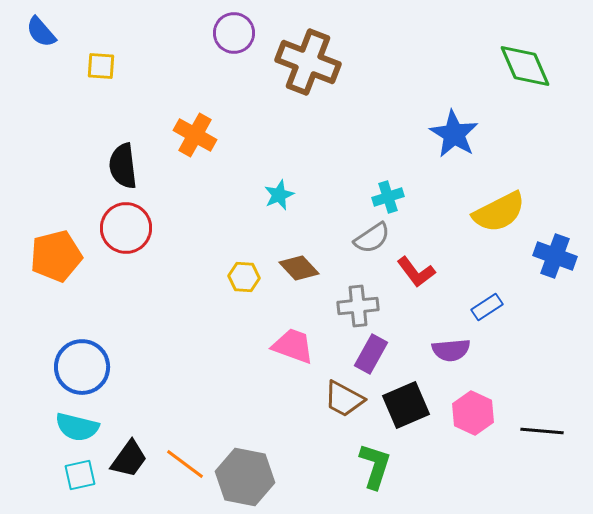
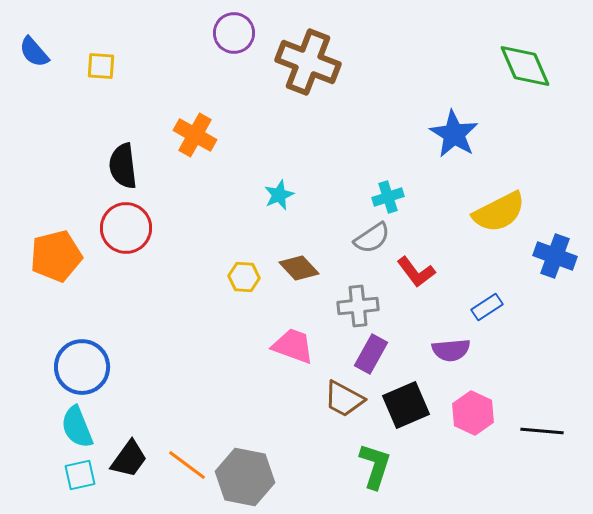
blue semicircle: moved 7 px left, 20 px down
cyan semicircle: rotated 54 degrees clockwise
orange line: moved 2 px right, 1 px down
